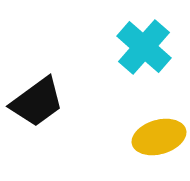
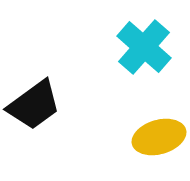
black trapezoid: moved 3 px left, 3 px down
